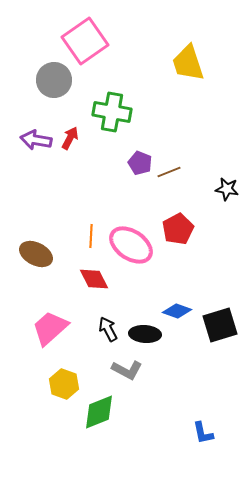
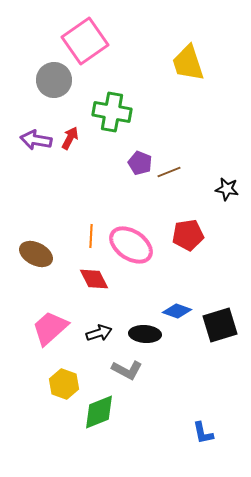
red pentagon: moved 10 px right, 6 px down; rotated 20 degrees clockwise
black arrow: moved 9 px left, 4 px down; rotated 100 degrees clockwise
